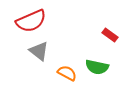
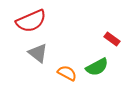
red rectangle: moved 2 px right, 4 px down
gray triangle: moved 1 px left, 2 px down
green semicircle: rotated 40 degrees counterclockwise
